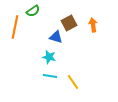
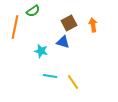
blue triangle: moved 7 px right, 5 px down
cyan star: moved 8 px left, 6 px up
